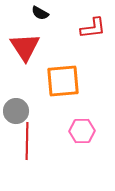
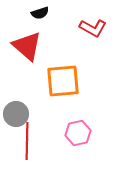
black semicircle: rotated 48 degrees counterclockwise
red L-shape: rotated 36 degrees clockwise
red triangle: moved 2 px right, 1 px up; rotated 16 degrees counterclockwise
gray circle: moved 3 px down
pink hexagon: moved 4 px left, 2 px down; rotated 10 degrees counterclockwise
